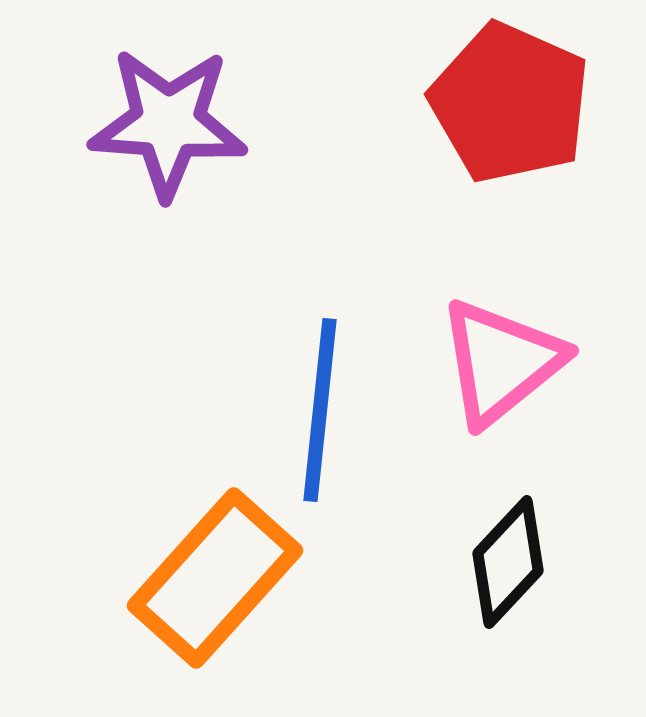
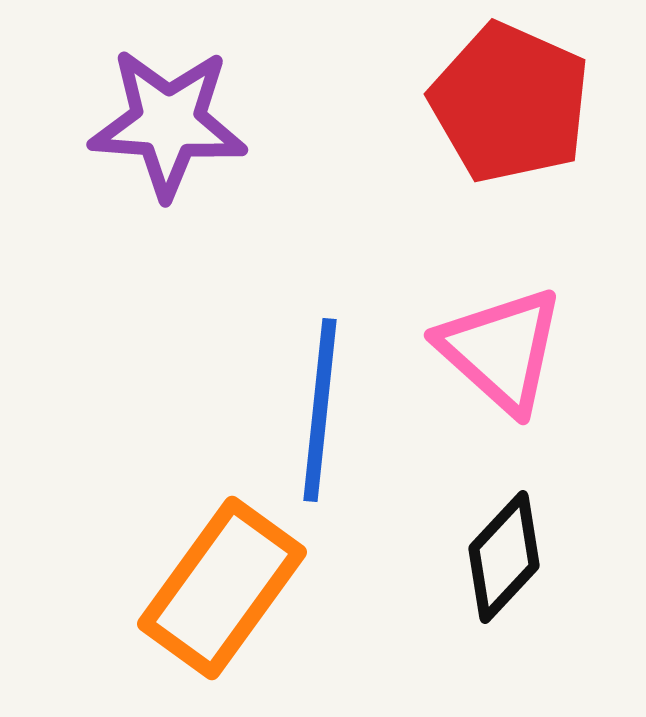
pink triangle: moved 12 px up; rotated 39 degrees counterclockwise
black diamond: moved 4 px left, 5 px up
orange rectangle: moved 7 px right, 10 px down; rotated 6 degrees counterclockwise
